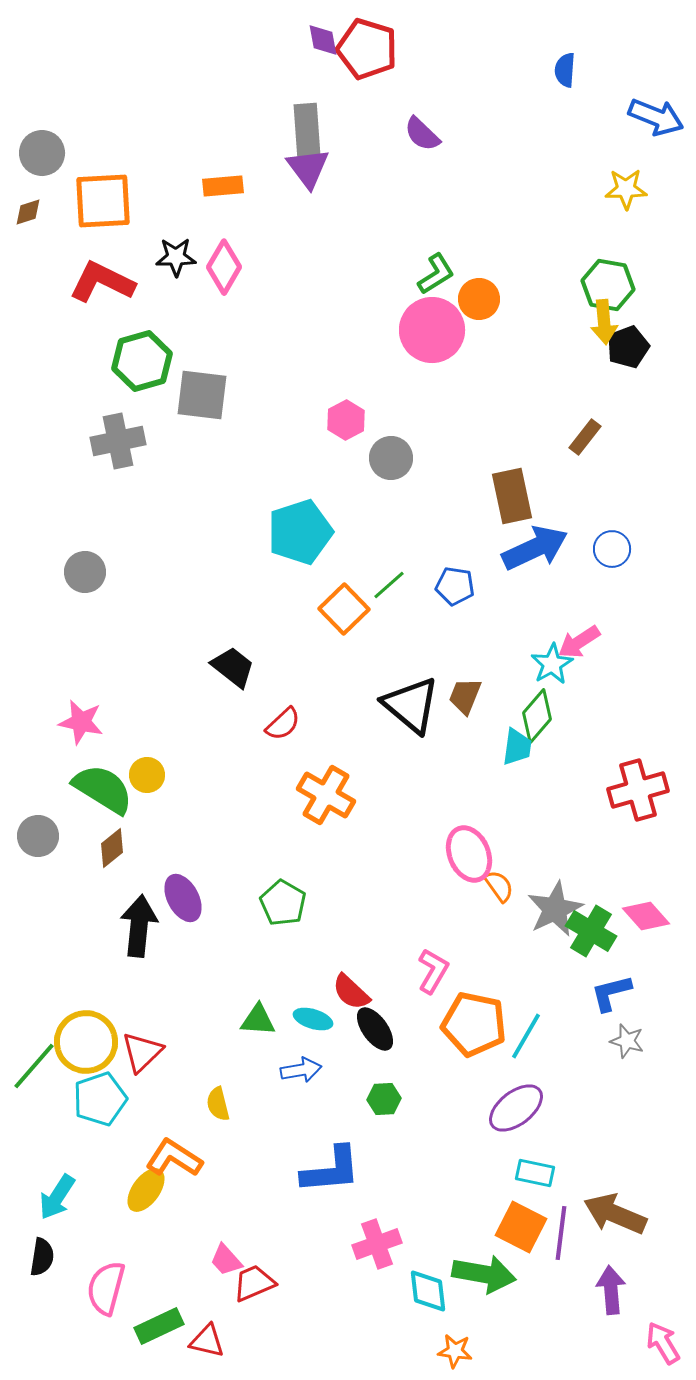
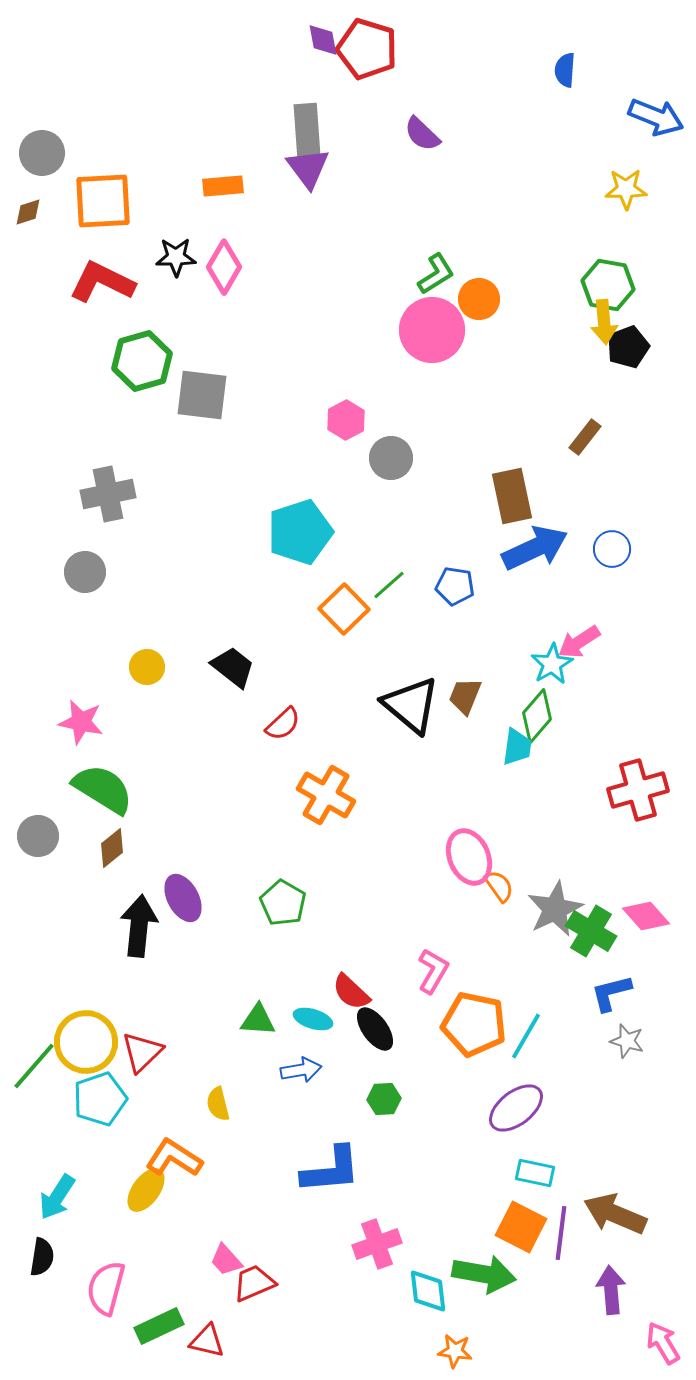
gray cross at (118, 441): moved 10 px left, 53 px down
yellow circle at (147, 775): moved 108 px up
pink ellipse at (469, 854): moved 3 px down
